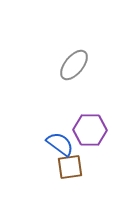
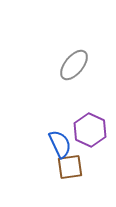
purple hexagon: rotated 24 degrees clockwise
blue semicircle: rotated 28 degrees clockwise
